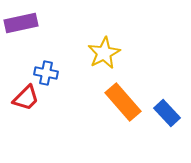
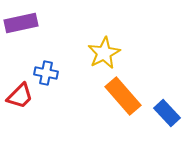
red trapezoid: moved 6 px left, 2 px up
orange rectangle: moved 6 px up
